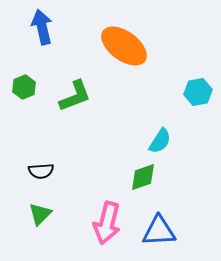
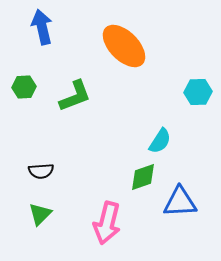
orange ellipse: rotated 9 degrees clockwise
green hexagon: rotated 20 degrees clockwise
cyan hexagon: rotated 8 degrees clockwise
blue triangle: moved 21 px right, 29 px up
